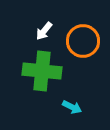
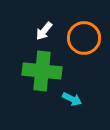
orange circle: moved 1 px right, 3 px up
cyan arrow: moved 8 px up
